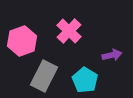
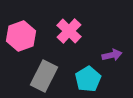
pink hexagon: moved 1 px left, 5 px up
cyan pentagon: moved 3 px right, 1 px up; rotated 10 degrees clockwise
